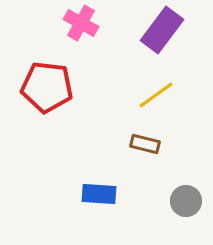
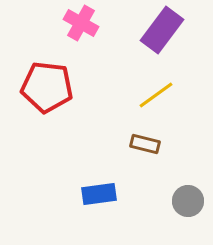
blue rectangle: rotated 12 degrees counterclockwise
gray circle: moved 2 px right
